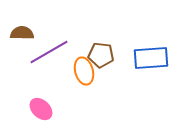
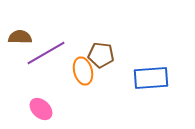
brown semicircle: moved 2 px left, 4 px down
purple line: moved 3 px left, 1 px down
blue rectangle: moved 20 px down
orange ellipse: moved 1 px left
